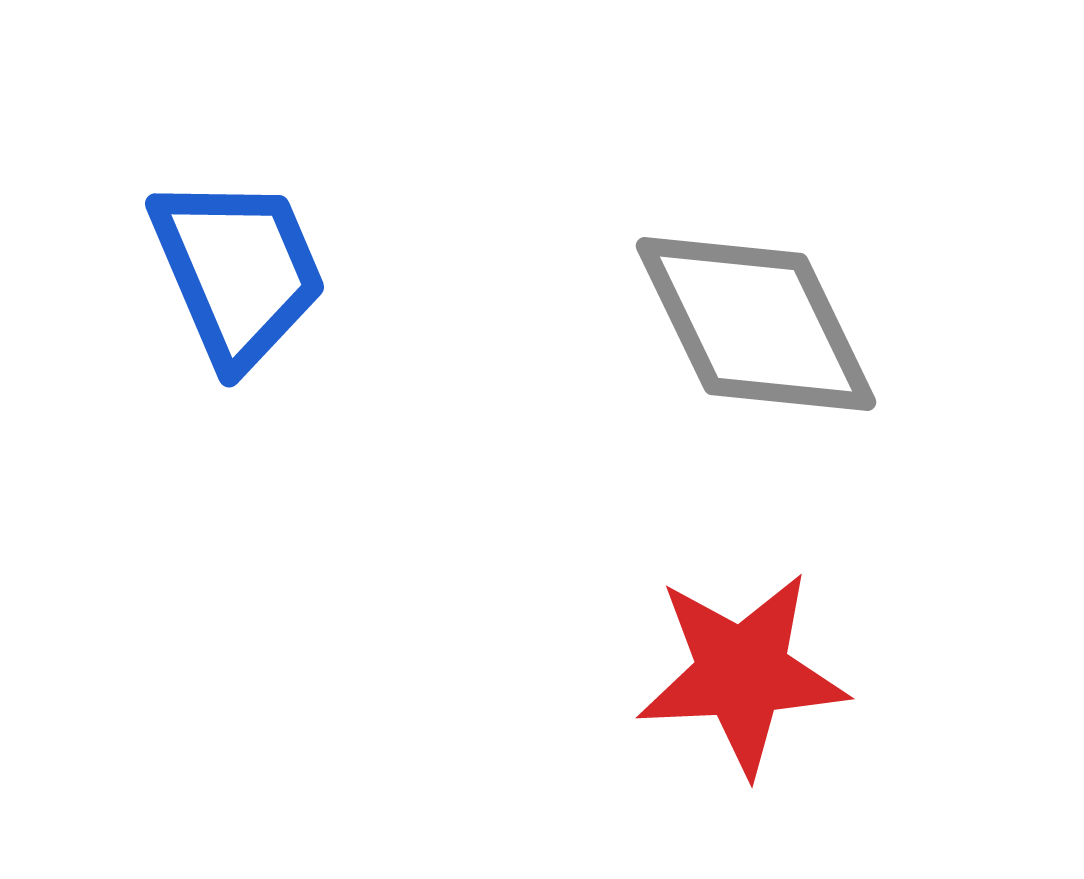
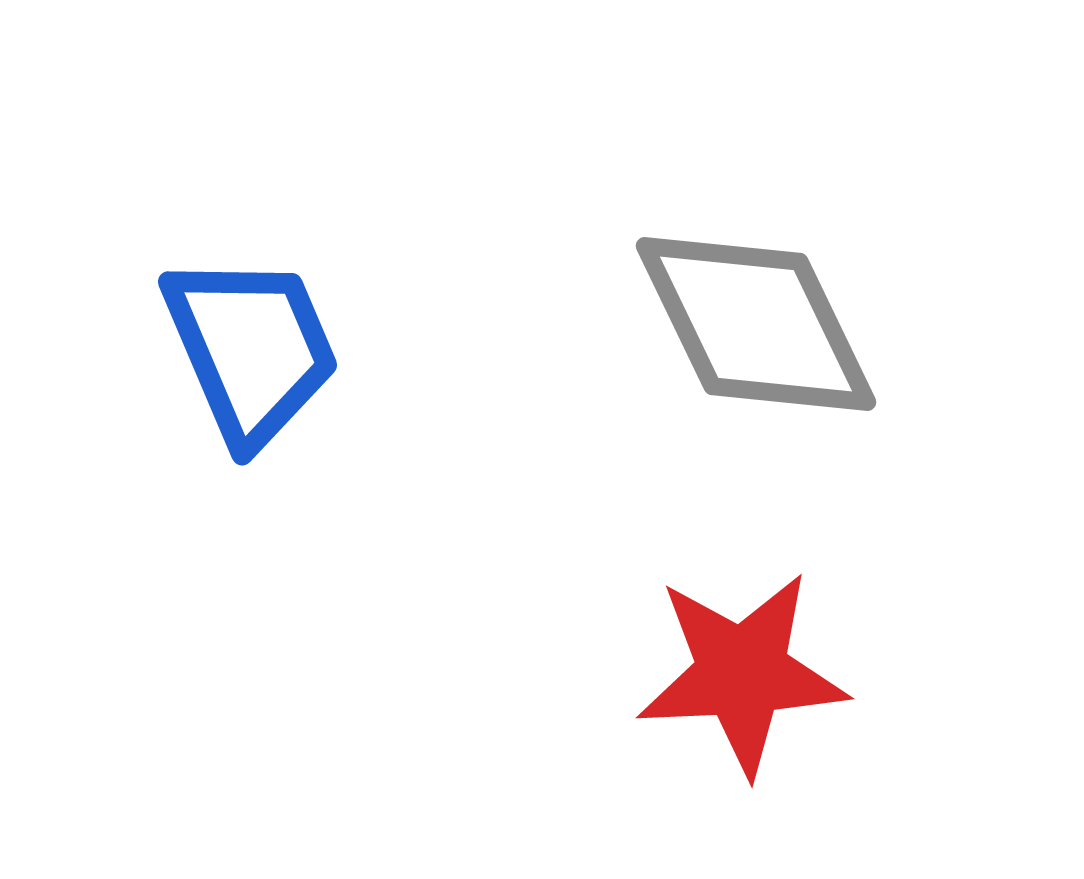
blue trapezoid: moved 13 px right, 78 px down
